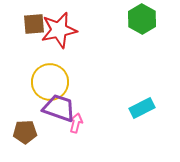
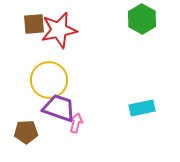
yellow circle: moved 1 px left, 2 px up
cyan rectangle: rotated 15 degrees clockwise
brown pentagon: moved 1 px right
